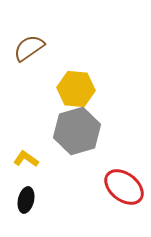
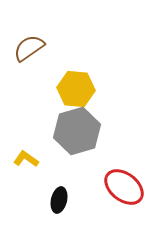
black ellipse: moved 33 px right
